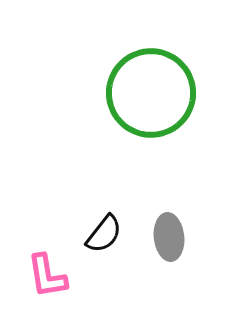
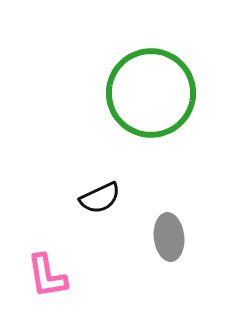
black semicircle: moved 4 px left, 36 px up; rotated 27 degrees clockwise
